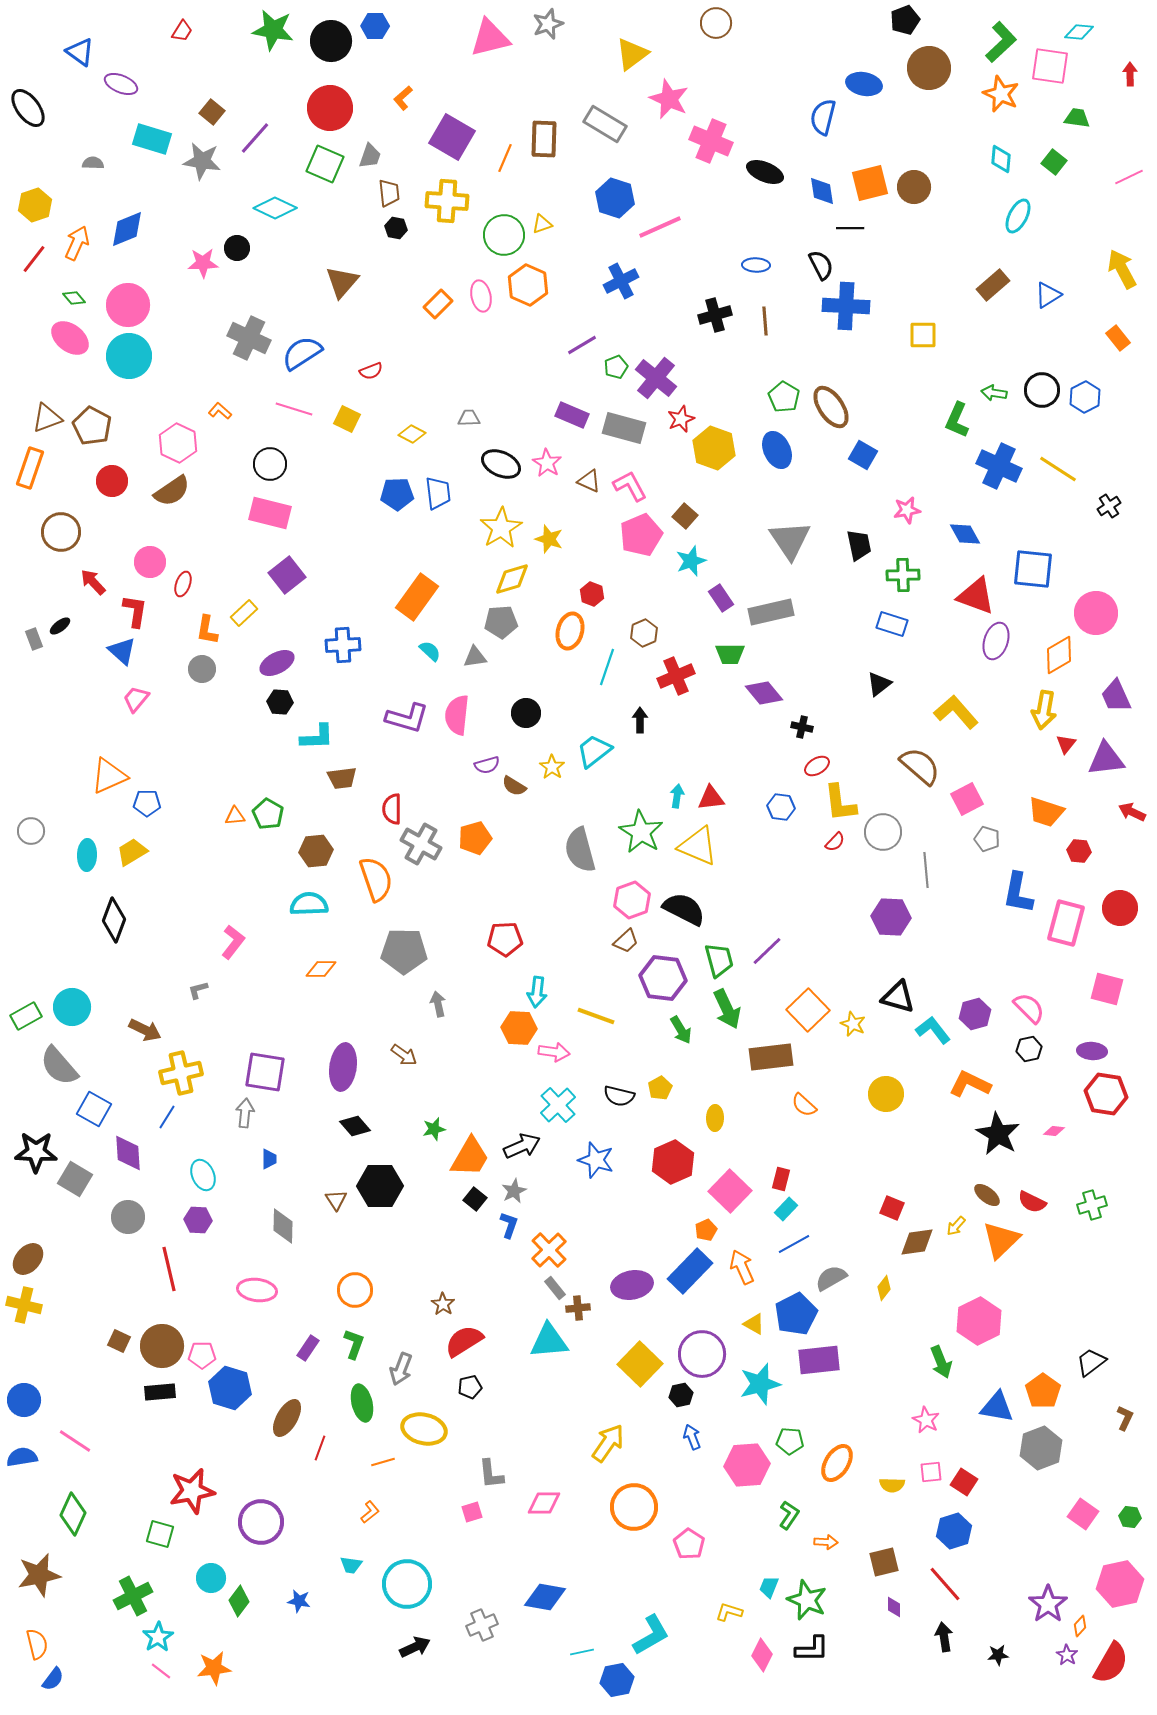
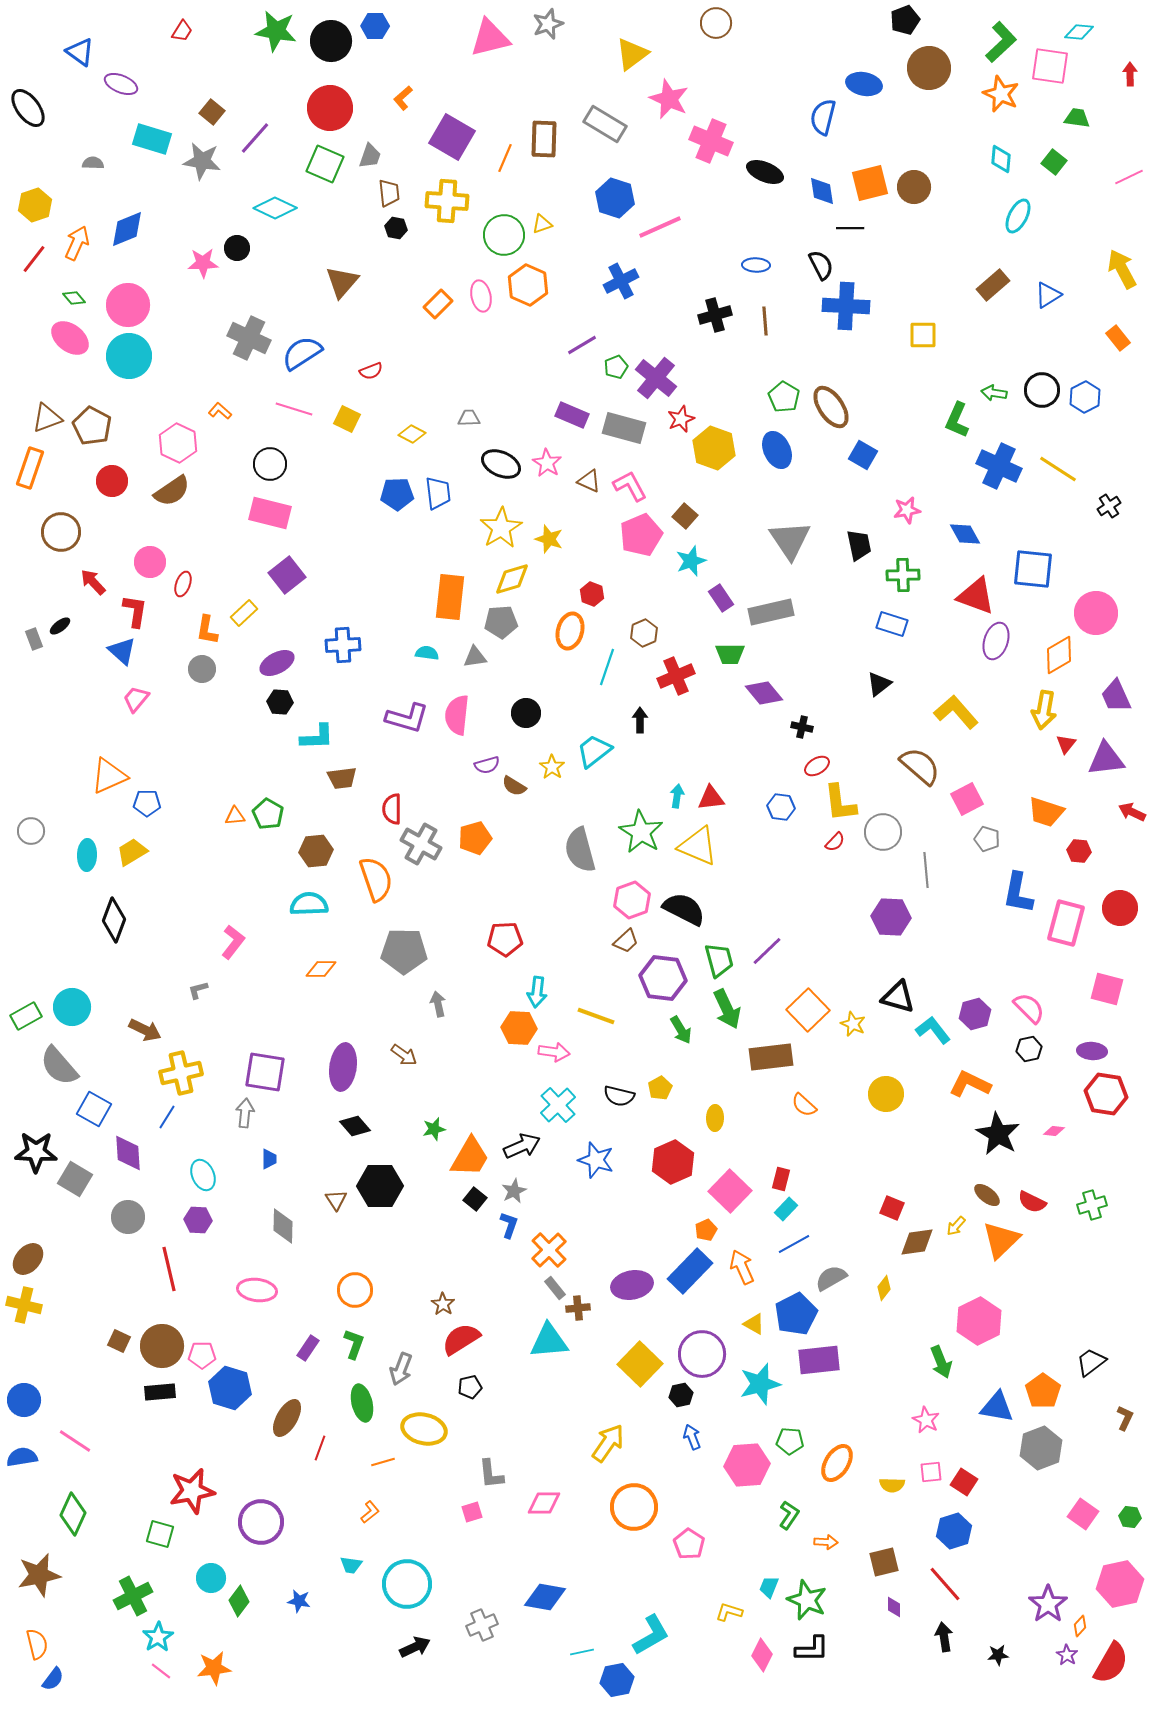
green star at (273, 30): moved 3 px right, 1 px down
orange rectangle at (417, 597): moved 33 px right; rotated 30 degrees counterclockwise
cyan semicircle at (430, 651): moved 3 px left, 2 px down; rotated 35 degrees counterclockwise
red semicircle at (464, 1341): moved 3 px left, 2 px up
